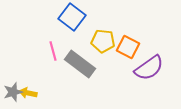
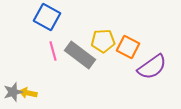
blue square: moved 25 px left; rotated 8 degrees counterclockwise
yellow pentagon: rotated 10 degrees counterclockwise
gray rectangle: moved 9 px up
purple semicircle: moved 3 px right, 1 px up
